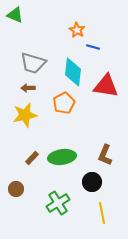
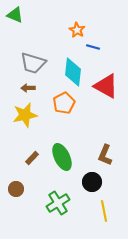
red triangle: rotated 20 degrees clockwise
green ellipse: rotated 72 degrees clockwise
yellow line: moved 2 px right, 2 px up
